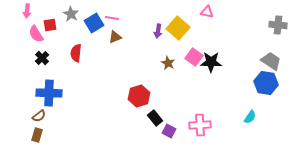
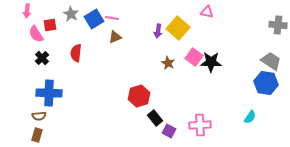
blue square: moved 4 px up
brown semicircle: rotated 32 degrees clockwise
